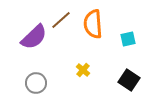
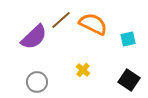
orange semicircle: rotated 120 degrees clockwise
gray circle: moved 1 px right, 1 px up
